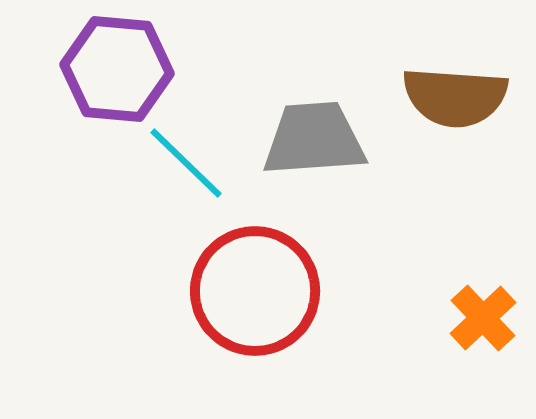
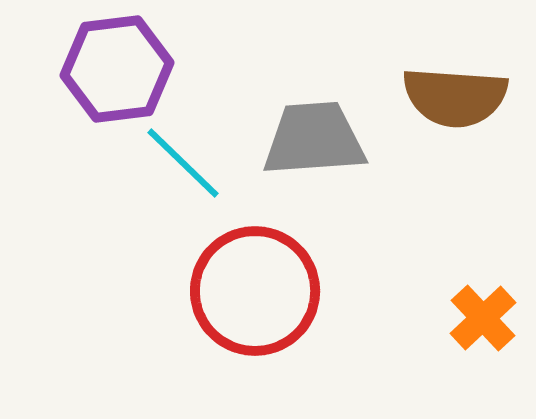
purple hexagon: rotated 12 degrees counterclockwise
cyan line: moved 3 px left
